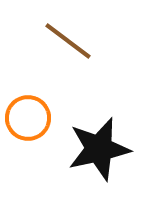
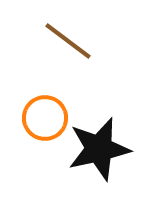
orange circle: moved 17 px right
